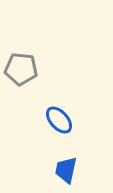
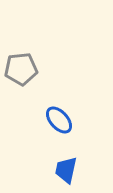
gray pentagon: rotated 12 degrees counterclockwise
